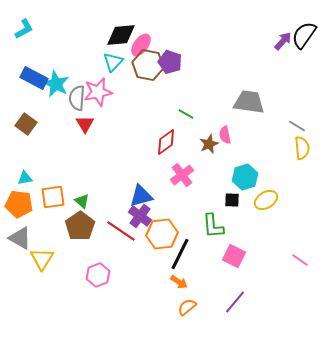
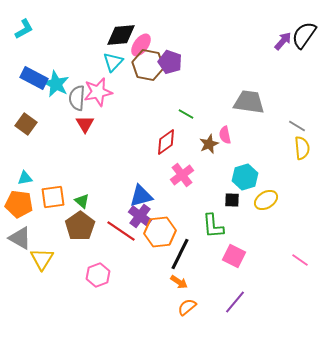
orange hexagon at (162, 234): moved 2 px left, 2 px up
